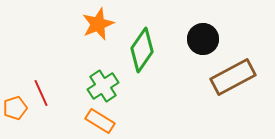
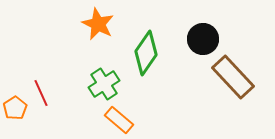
orange star: rotated 24 degrees counterclockwise
green diamond: moved 4 px right, 3 px down
brown rectangle: rotated 75 degrees clockwise
green cross: moved 1 px right, 2 px up
orange pentagon: rotated 15 degrees counterclockwise
orange rectangle: moved 19 px right, 1 px up; rotated 8 degrees clockwise
